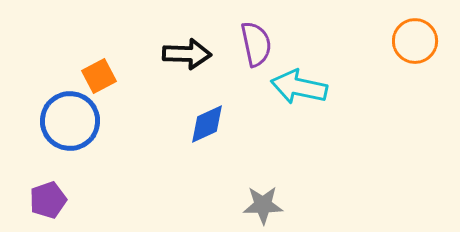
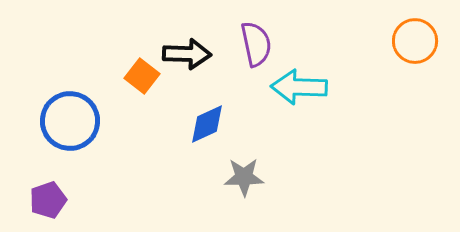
orange square: moved 43 px right; rotated 24 degrees counterclockwise
cyan arrow: rotated 10 degrees counterclockwise
gray star: moved 19 px left, 28 px up
